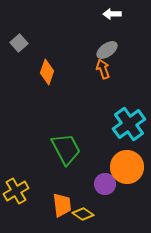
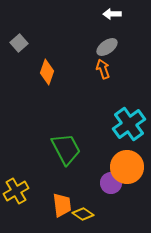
gray ellipse: moved 3 px up
purple circle: moved 6 px right, 1 px up
